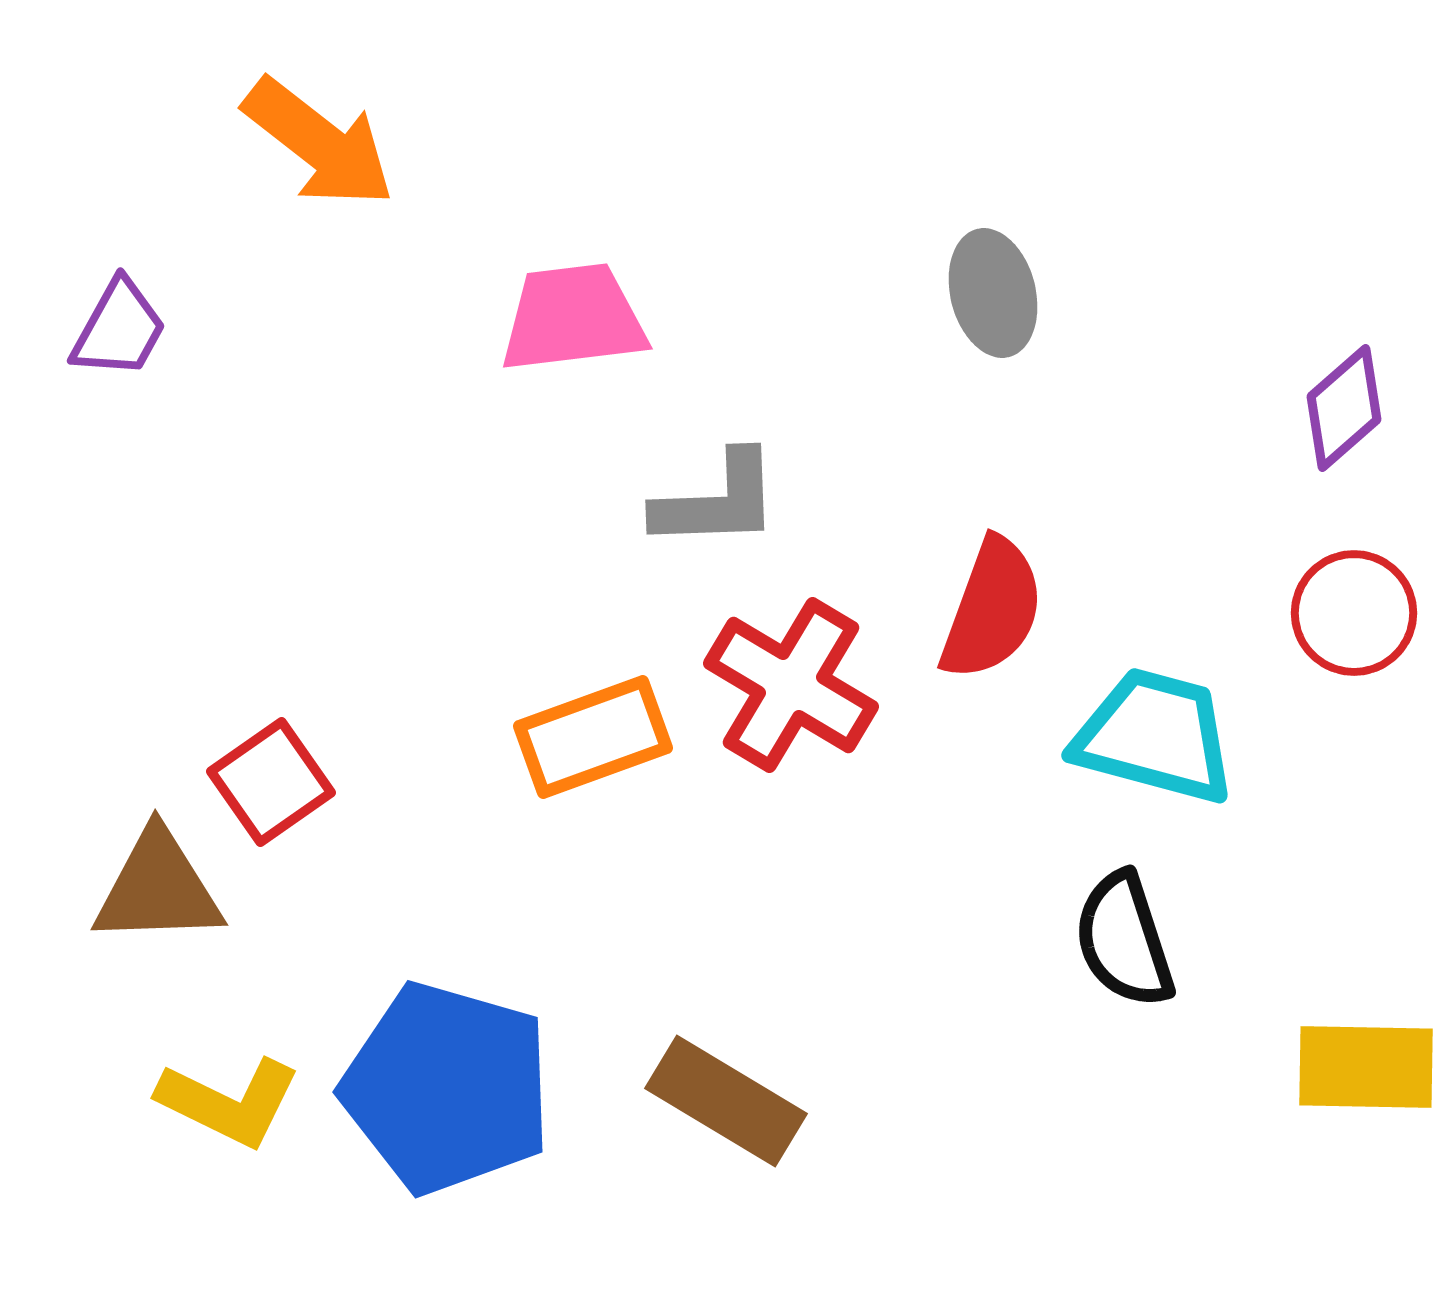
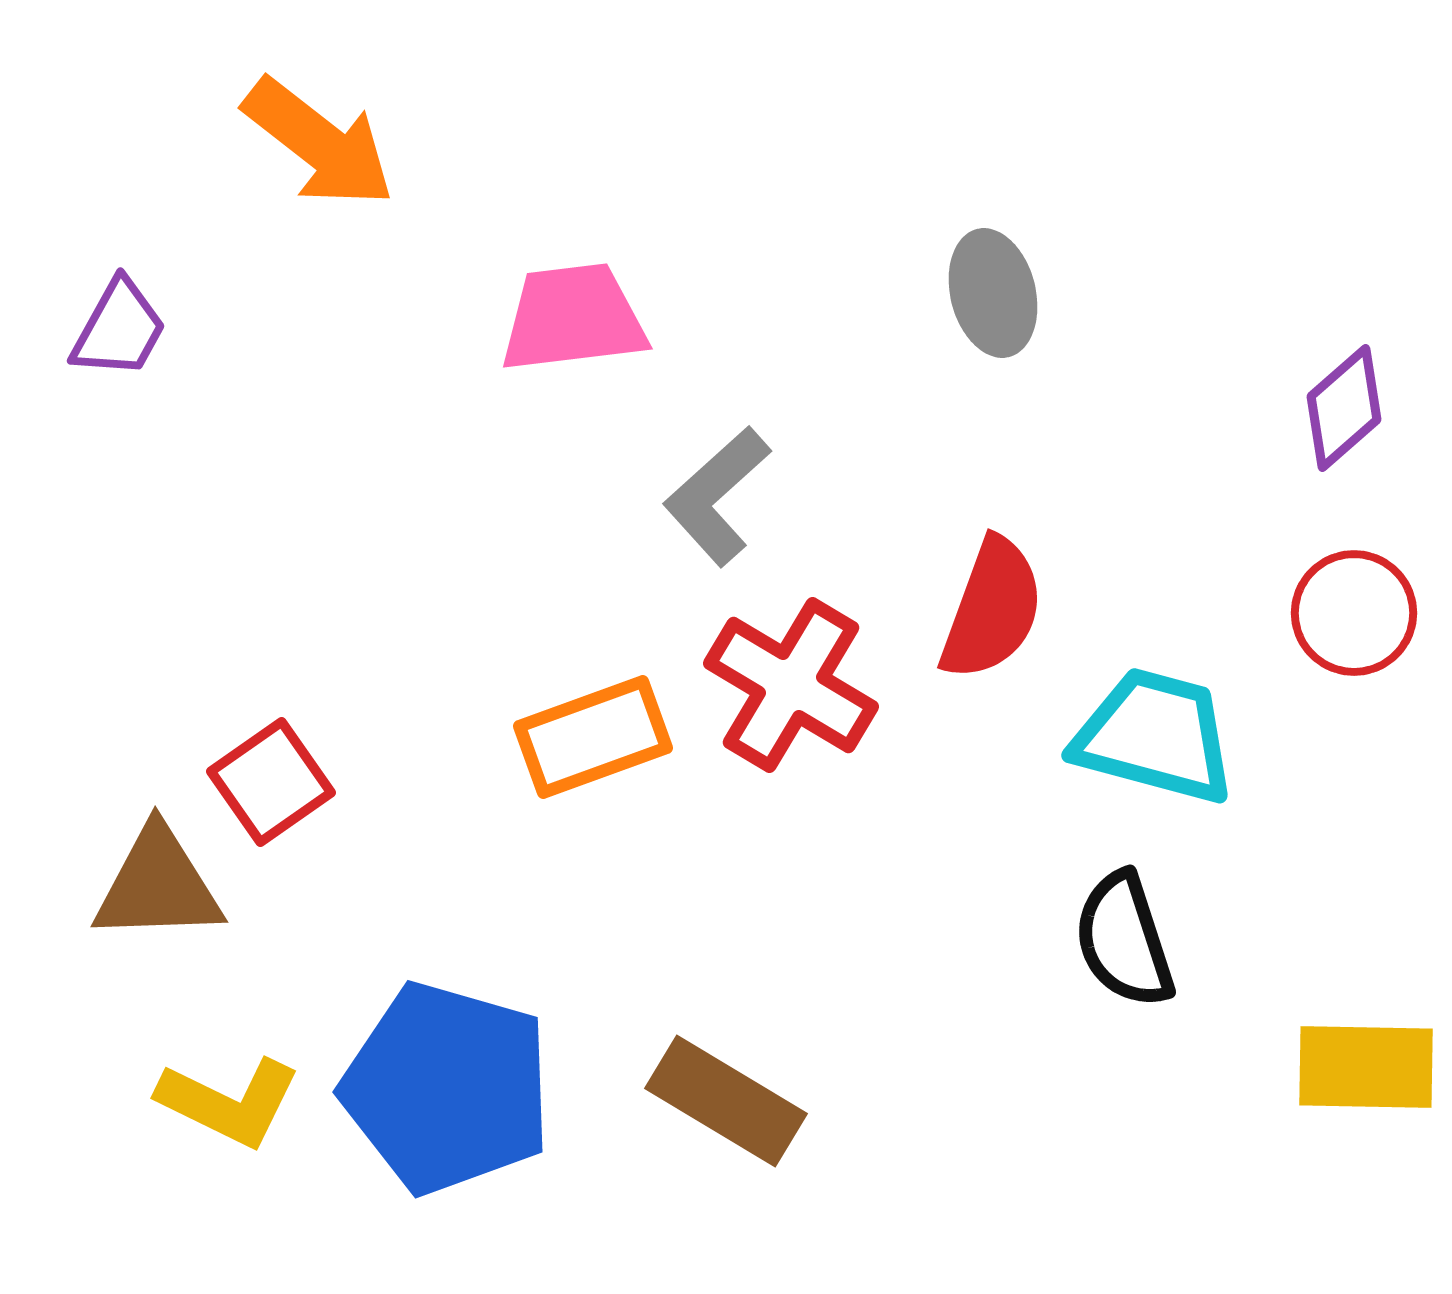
gray L-shape: moved 5 px up; rotated 140 degrees clockwise
brown triangle: moved 3 px up
